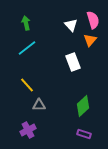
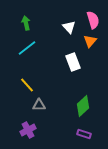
white triangle: moved 2 px left, 2 px down
orange triangle: moved 1 px down
